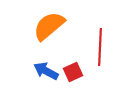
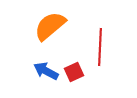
orange semicircle: moved 1 px right
red square: moved 1 px right
